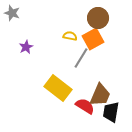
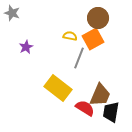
gray line: moved 2 px left; rotated 10 degrees counterclockwise
red semicircle: moved 2 px down
